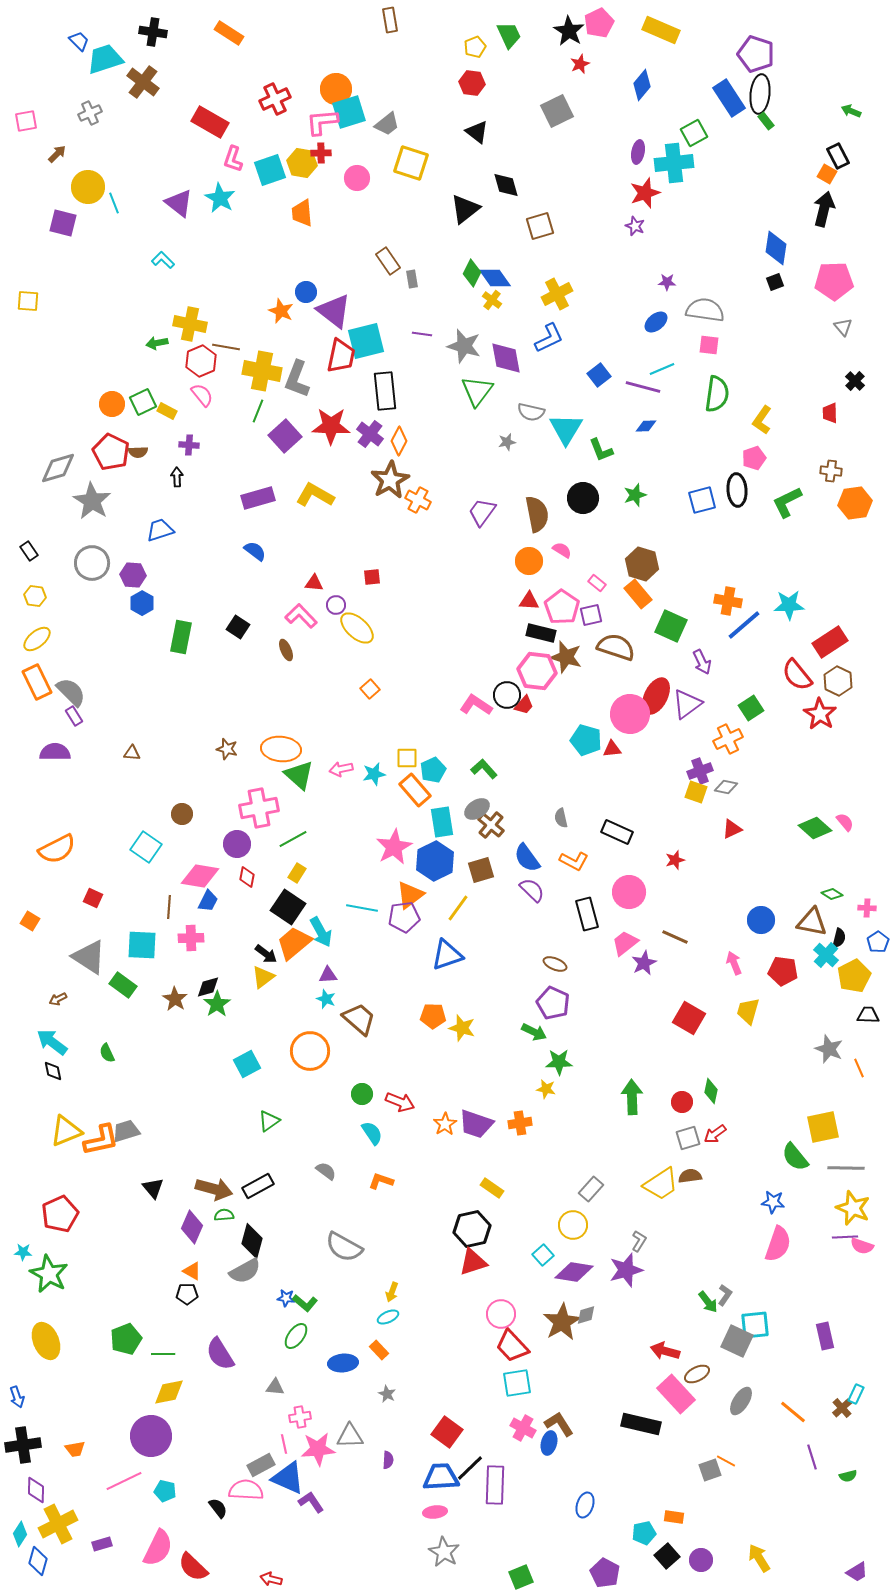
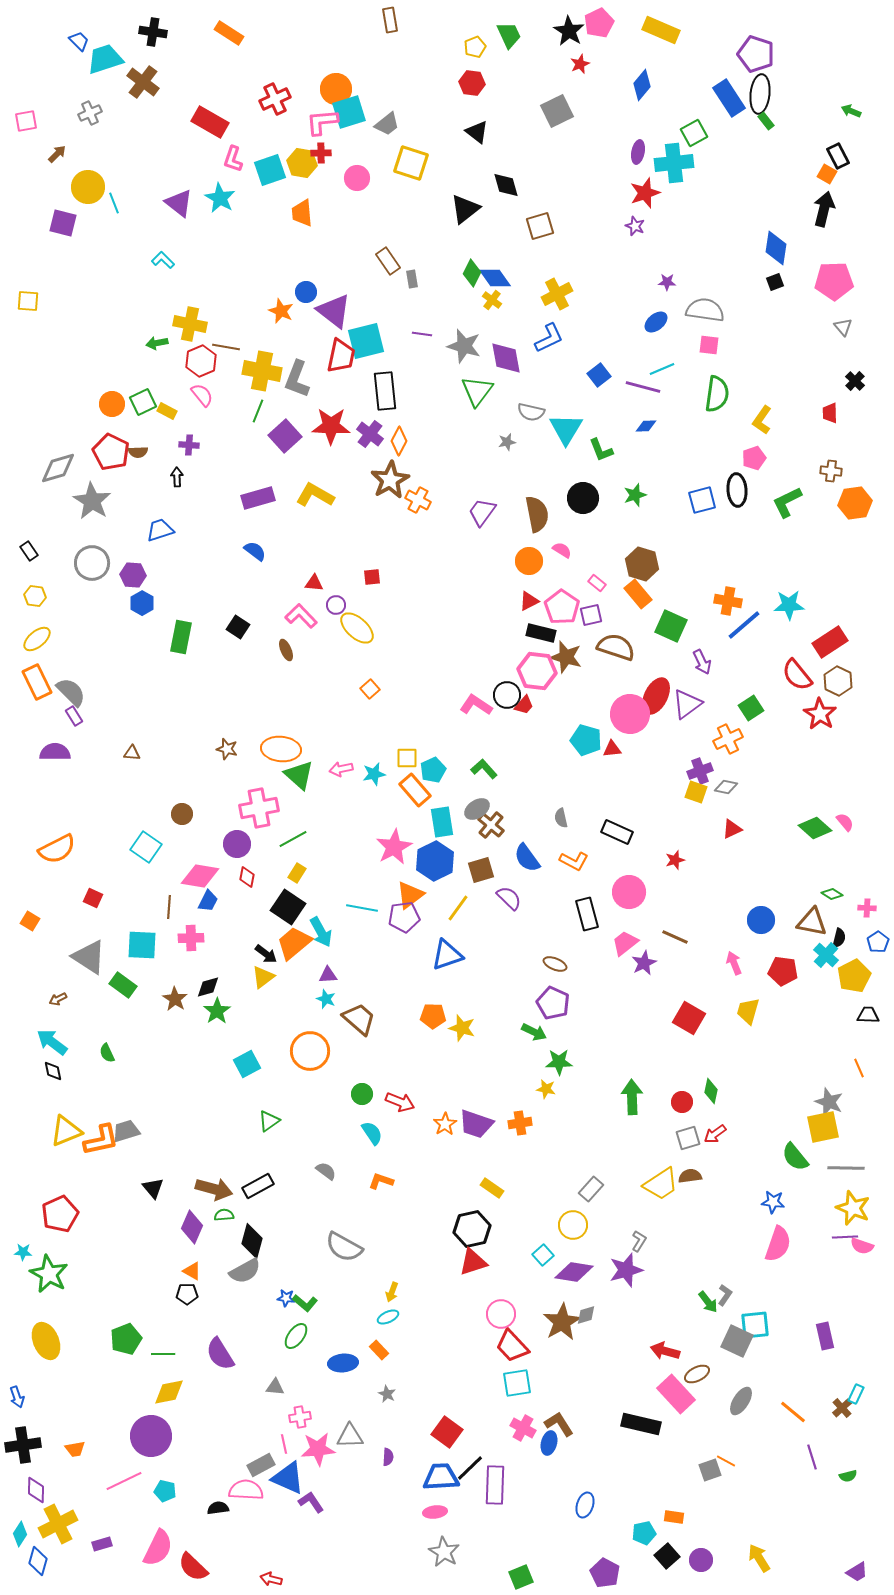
red triangle at (529, 601): rotated 30 degrees counterclockwise
purple semicircle at (532, 890): moved 23 px left, 8 px down
green star at (217, 1004): moved 7 px down
gray star at (829, 1049): moved 53 px down
purple semicircle at (388, 1460): moved 3 px up
black semicircle at (218, 1508): rotated 60 degrees counterclockwise
